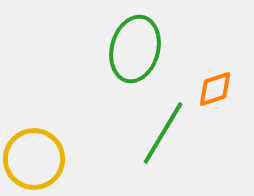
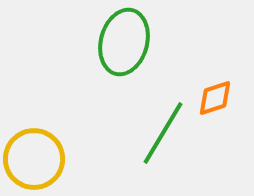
green ellipse: moved 11 px left, 7 px up
orange diamond: moved 9 px down
